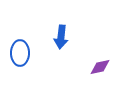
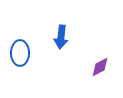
purple diamond: rotated 15 degrees counterclockwise
